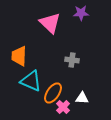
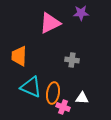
pink triangle: rotated 50 degrees clockwise
cyan triangle: moved 6 px down
orange ellipse: rotated 25 degrees counterclockwise
pink cross: rotated 24 degrees counterclockwise
